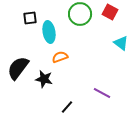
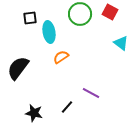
orange semicircle: moved 1 px right; rotated 14 degrees counterclockwise
black star: moved 10 px left, 34 px down
purple line: moved 11 px left
